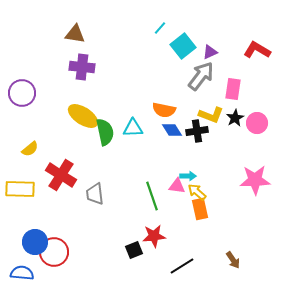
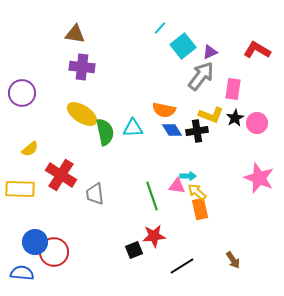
yellow ellipse: moved 1 px left, 2 px up
pink star: moved 4 px right, 2 px up; rotated 24 degrees clockwise
